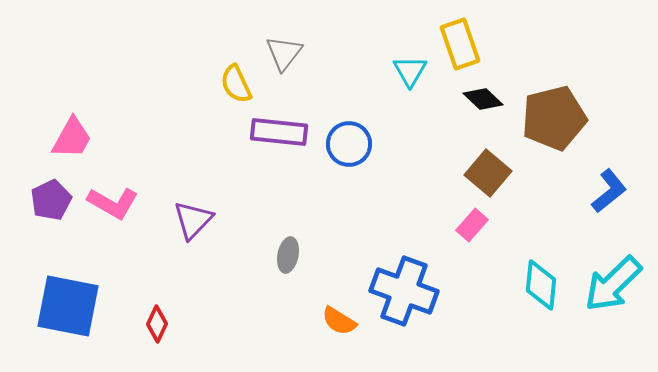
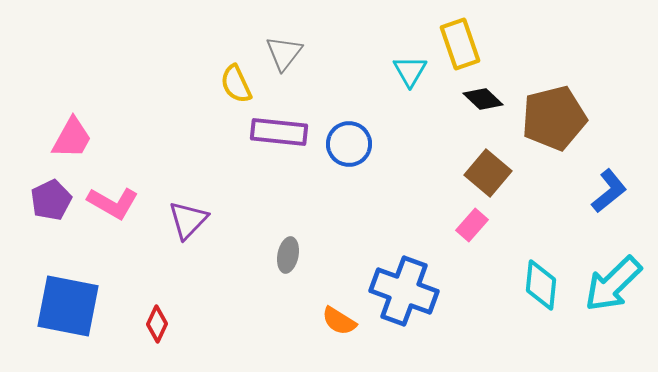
purple triangle: moved 5 px left
